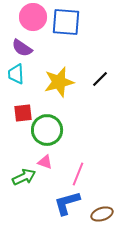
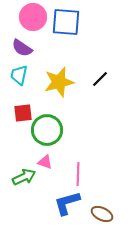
cyan trapezoid: moved 3 px right, 1 px down; rotated 15 degrees clockwise
pink line: rotated 20 degrees counterclockwise
brown ellipse: rotated 45 degrees clockwise
